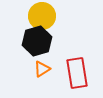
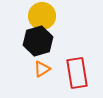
black hexagon: moved 1 px right
